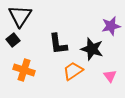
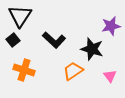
black L-shape: moved 4 px left, 4 px up; rotated 40 degrees counterclockwise
